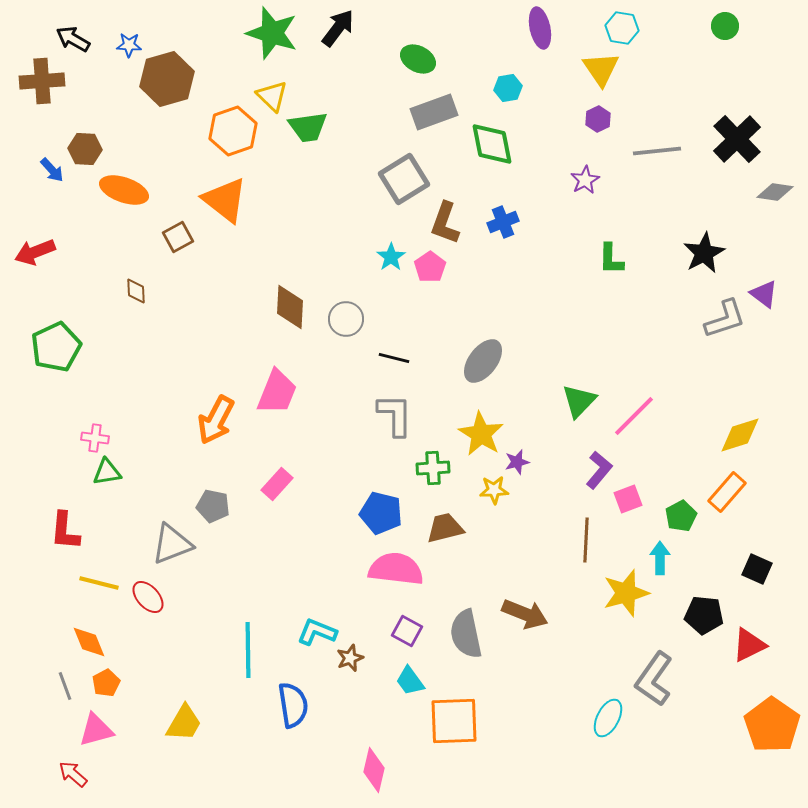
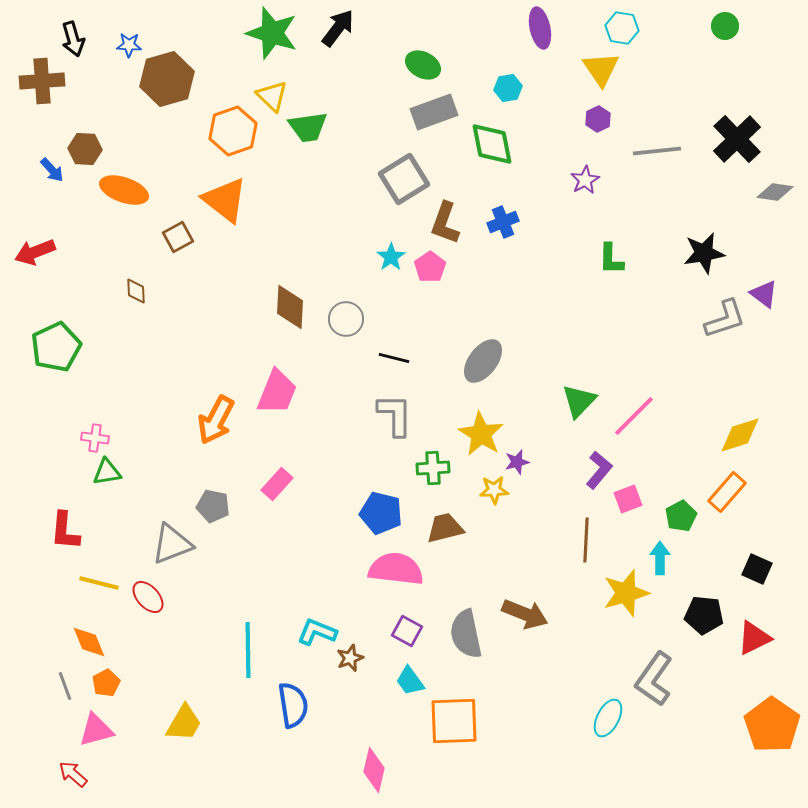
black arrow at (73, 39): rotated 136 degrees counterclockwise
green ellipse at (418, 59): moved 5 px right, 6 px down
black star at (704, 253): rotated 18 degrees clockwise
red triangle at (749, 645): moved 5 px right, 7 px up
